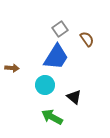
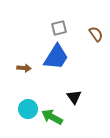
gray square: moved 1 px left, 1 px up; rotated 21 degrees clockwise
brown semicircle: moved 9 px right, 5 px up
brown arrow: moved 12 px right
cyan circle: moved 17 px left, 24 px down
black triangle: rotated 14 degrees clockwise
